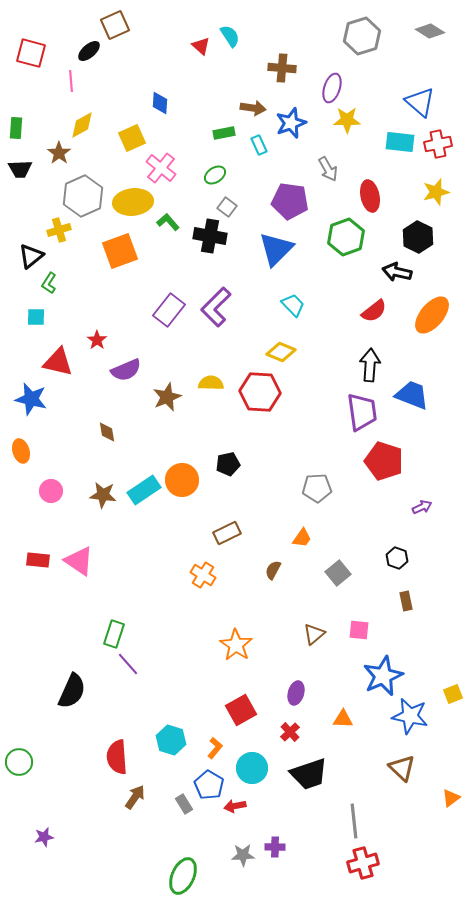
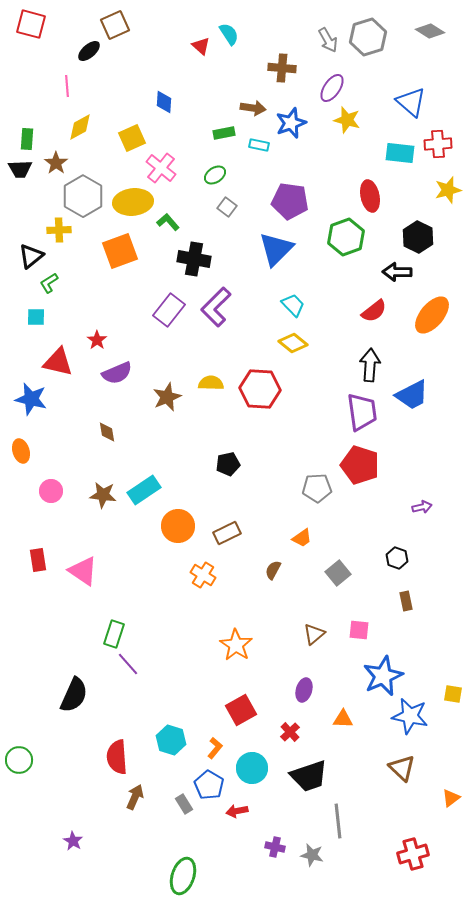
cyan semicircle at (230, 36): moved 1 px left, 2 px up
gray hexagon at (362, 36): moved 6 px right, 1 px down
red square at (31, 53): moved 29 px up
pink line at (71, 81): moved 4 px left, 5 px down
purple ellipse at (332, 88): rotated 16 degrees clockwise
blue triangle at (420, 102): moved 9 px left
blue diamond at (160, 103): moved 4 px right, 1 px up
yellow star at (347, 120): rotated 16 degrees clockwise
yellow diamond at (82, 125): moved 2 px left, 2 px down
green rectangle at (16, 128): moved 11 px right, 11 px down
cyan rectangle at (400, 142): moved 11 px down
red cross at (438, 144): rotated 8 degrees clockwise
cyan rectangle at (259, 145): rotated 54 degrees counterclockwise
brown star at (59, 153): moved 3 px left, 10 px down
gray arrow at (328, 169): moved 129 px up
yellow star at (436, 192): moved 12 px right, 2 px up
gray hexagon at (83, 196): rotated 6 degrees counterclockwise
yellow cross at (59, 230): rotated 15 degrees clockwise
black cross at (210, 236): moved 16 px left, 23 px down
black arrow at (397, 272): rotated 12 degrees counterclockwise
green L-shape at (49, 283): rotated 25 degrees clockwise
yellow diamond at (281, 352): moved 12 px right, 9 px up; rotated 16 degrees clockwise
purple semicircle at (126, 370): moved 9 px left, 3 px down
red hexagon at (260, 392): moved 3 px up
blue trapezoid at (412, 395): rotated 132 degrees clockwise
red pentagon at (384, 461): moved 24 px left, 4 px down
orange circle at (182, 480): moved 4 px left, 46 px down
purple arrow at (422, 507): rotated 12 degrees clockwise
orange trapezoid at (302, 538): rotated 20 degrees clockwise
red rectangle at (38, 560): rotated 75 degrees clockwise
pink triangle at (79, 561): moved 4 px right, 10 px down
black semicircle at (72, 691): moved 2 px right, 4 px down
purple ellipse at (296, 693): moved 8 px right, 3 px up
yellow square at (453, 694): rotated 30 degrees clockwise
green circle at (19, 762): moved 2 px up
black trapezoid at (309, 774): moved 2 px down
brown arrow at (135, 797): rotated 10 degrees counterclockwise
red arrow at (235, 806): moved 2 px right, 5 px down
gray line at (354, 821): moved 16 px left
purple star at (44, 837): moved 29 px right, 4 px down; rotated 30 degrees counterclockwise
purple cross at (275, 847): rotated 12 degrees clockwise
gray star at (243, 855): moved 69 px right; rotated 15 degrees clockwise
red cross at (363, 863): moved 50 px right, 9 px up
green ellipse at (183, 876): rotated 6 degrees counterclockwise
